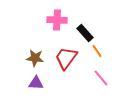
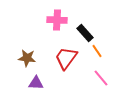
brown star: moved 8 px left
